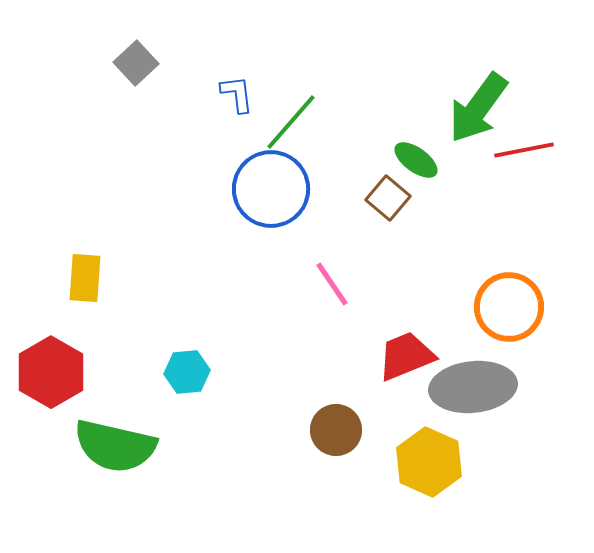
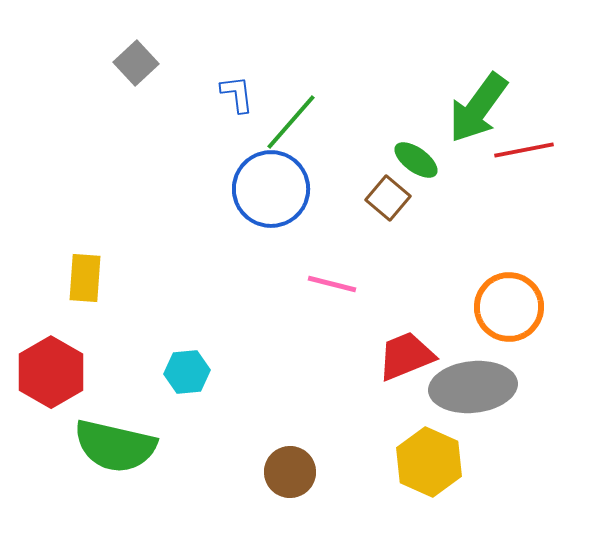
pink line: rotated 42 degrees counterclockwise
brown circle: moved 46 px left, 42 px down
